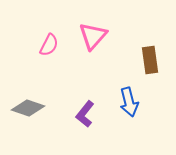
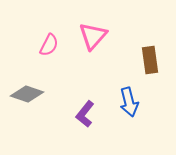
gray diamond: moved 1 px left, 14 px up
